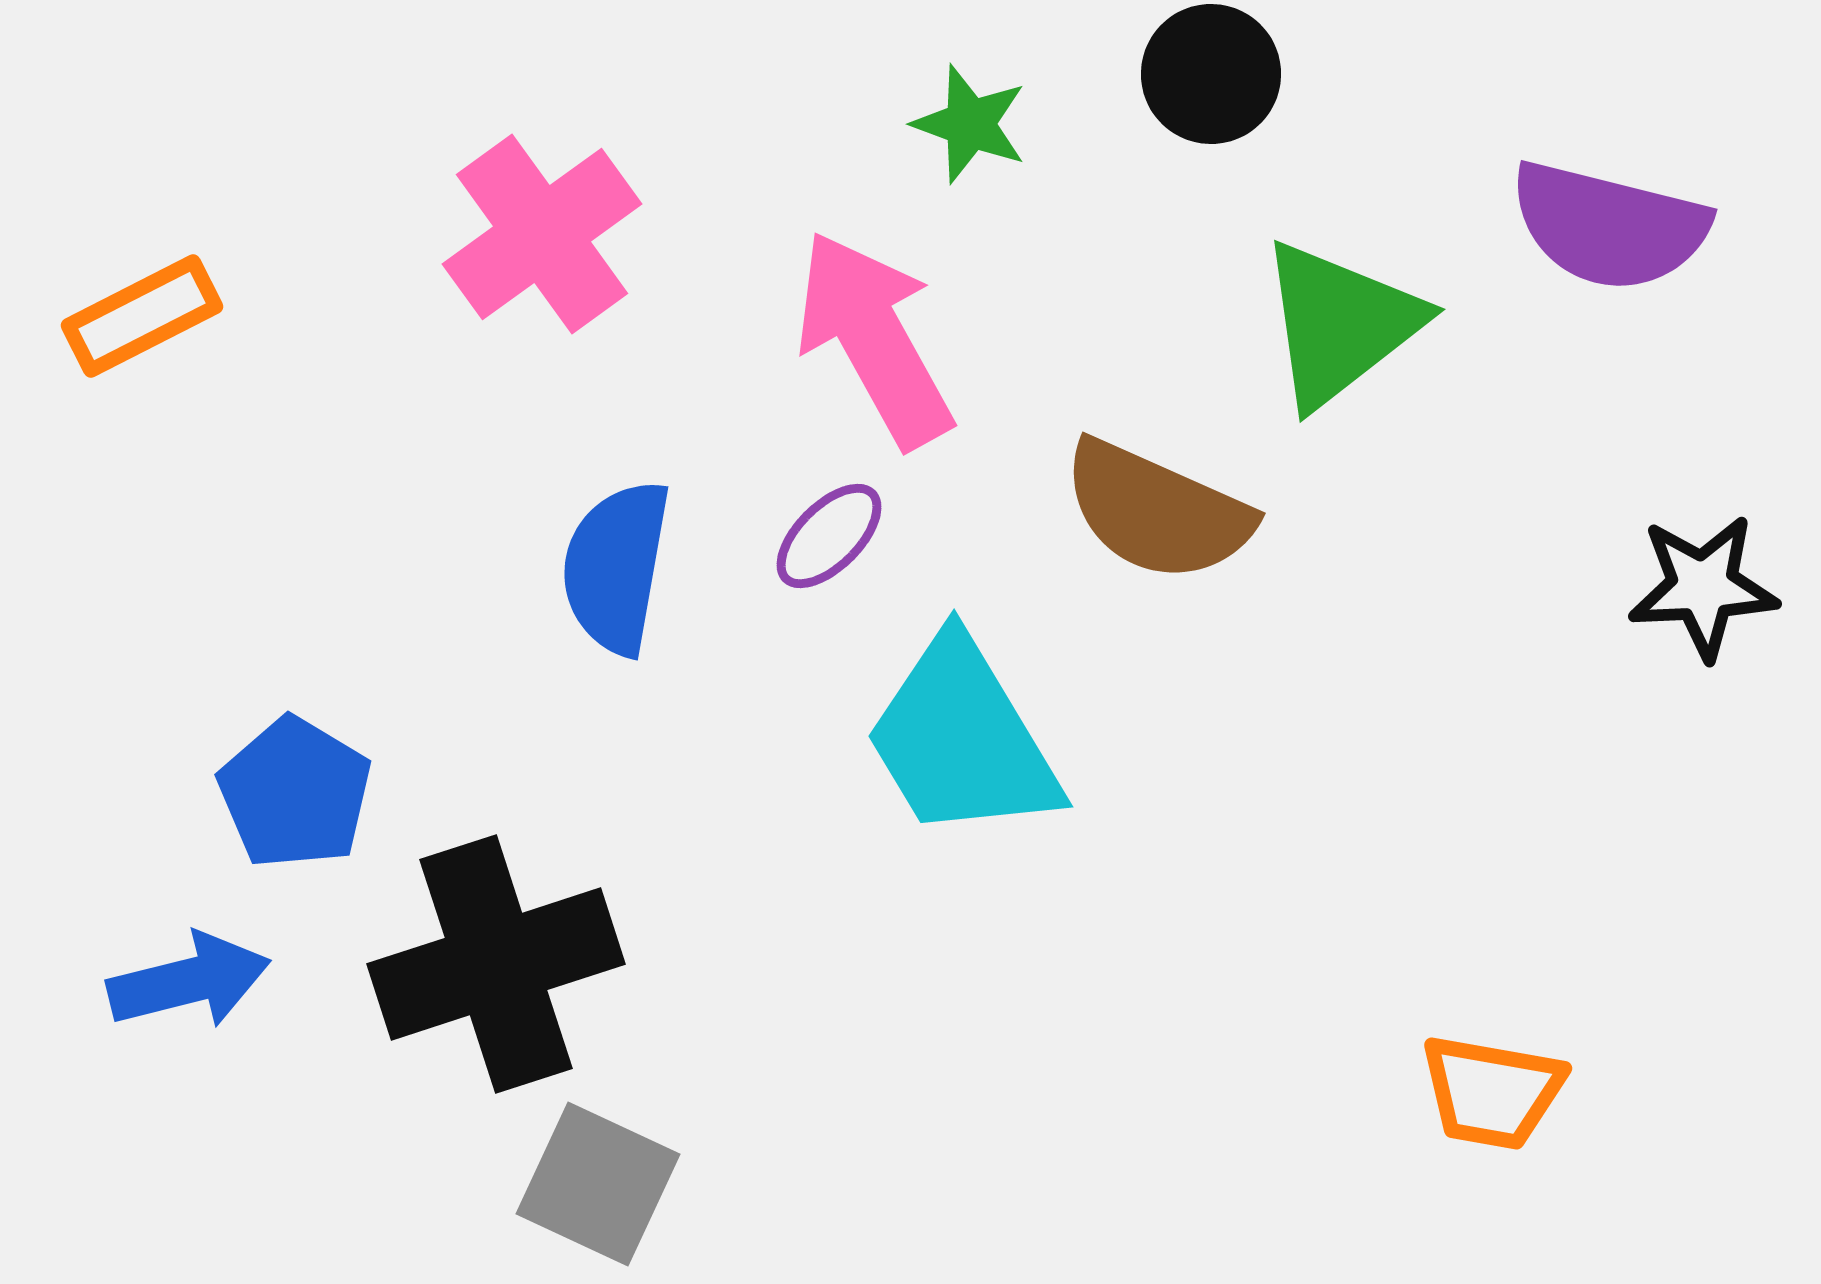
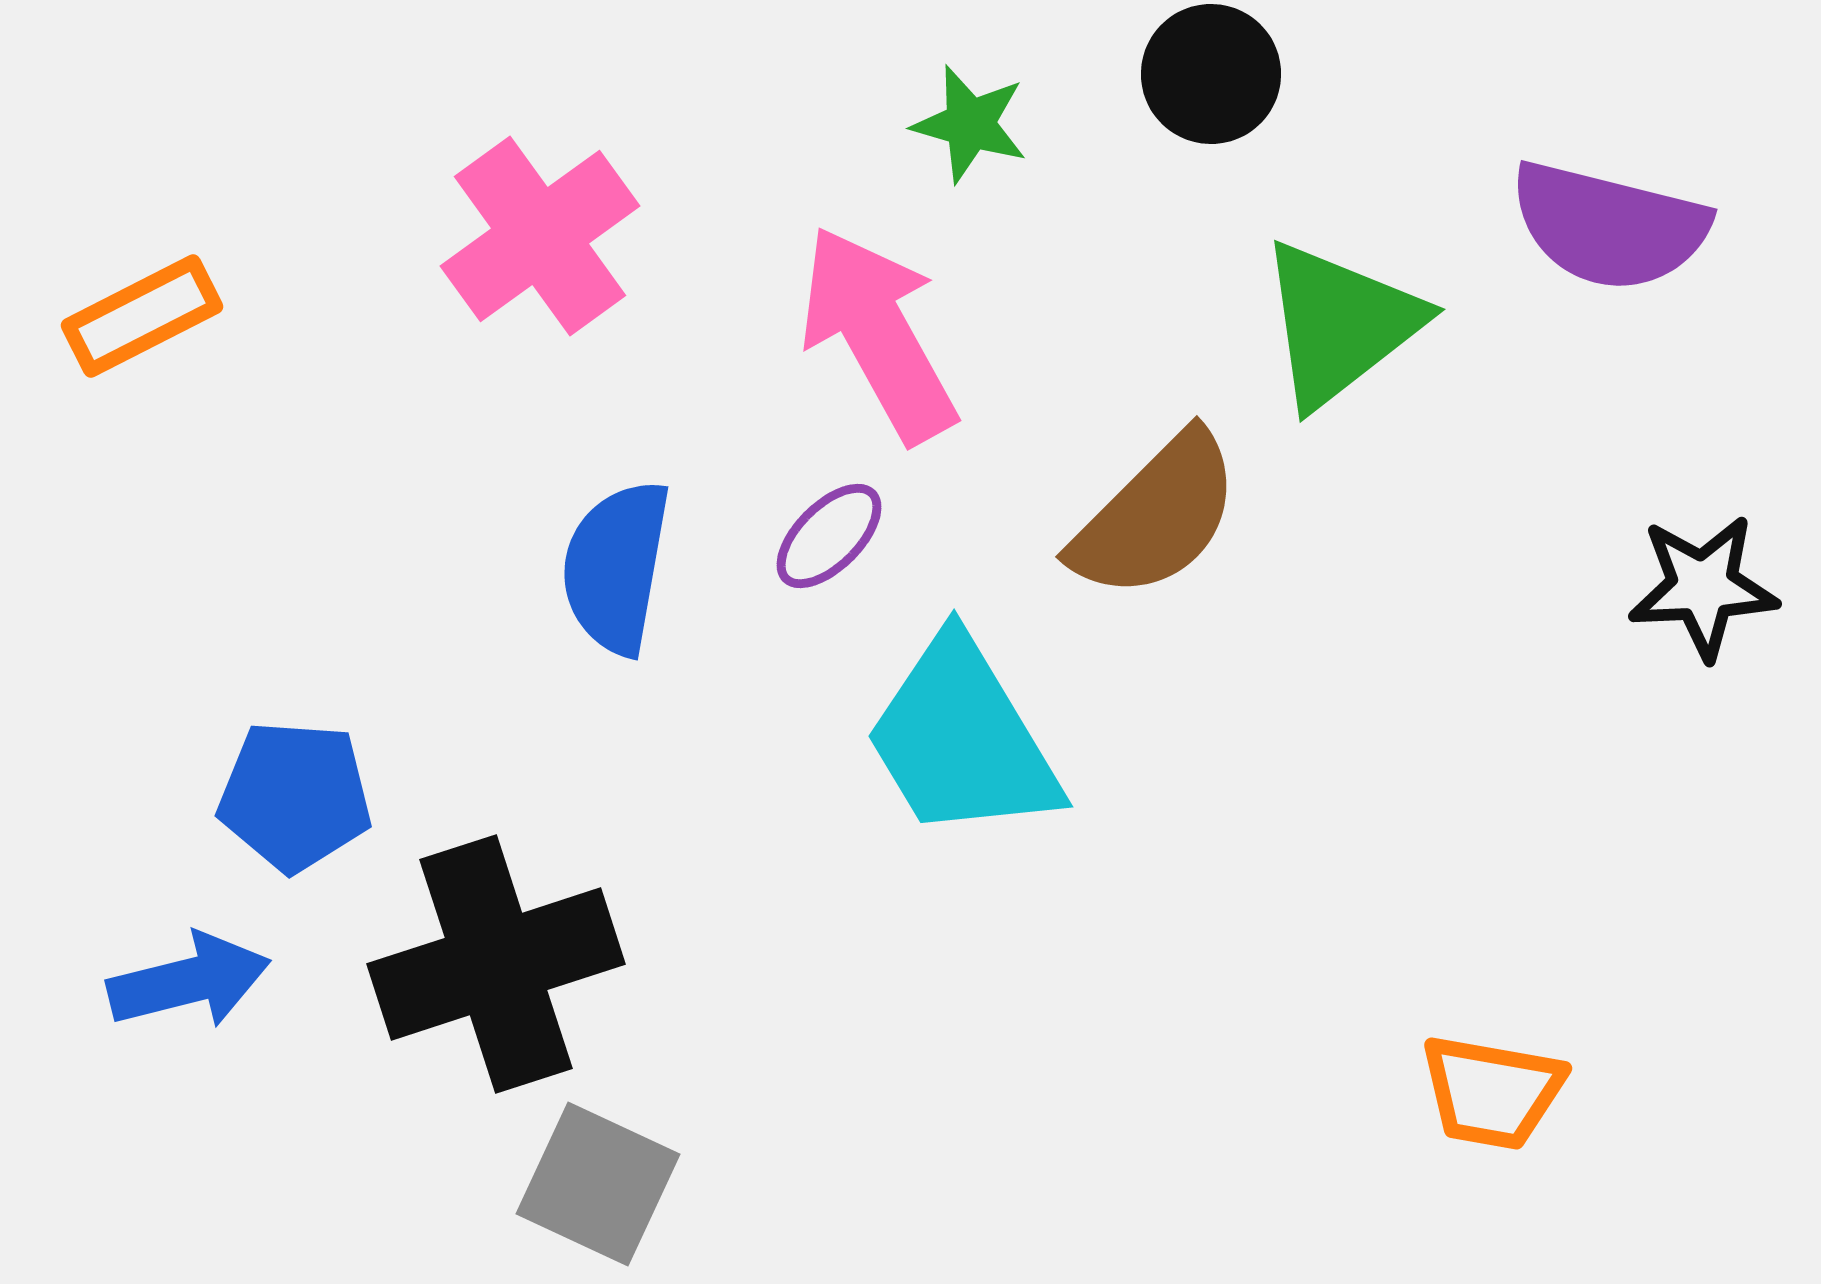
green star: rotated 4 degrees counterclockwise
pink cross: moved 2 px left, 2 px down
pink arrow: moved 4 px right, 5 px up
brown semicircle: moved 1 px left, 5 px down; rotated 69 degrees counterclockwise
blue pentagon: moved 3 px down; rotated 27 degrees counterclockwise
